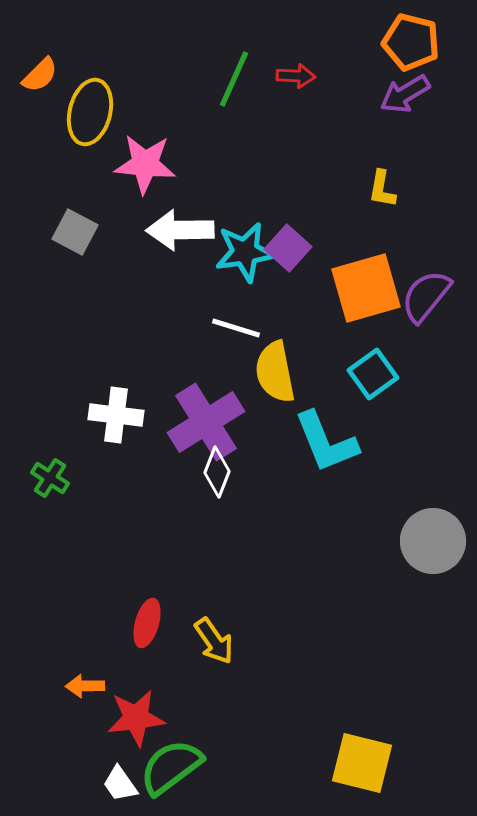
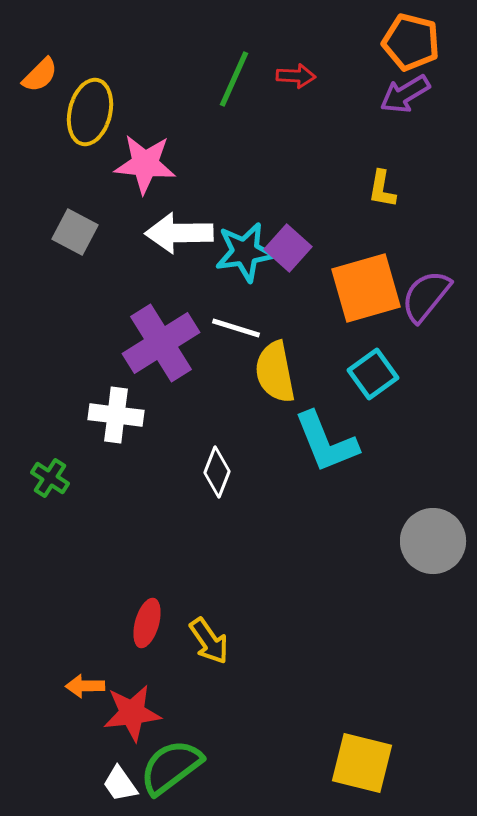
white arrow: moved 1 px left, 3 px down
purple cross: moved 45 px left, 79 px up
yellow arrow: moved 5 px left
red star: moved 4 px left, 5 px up
